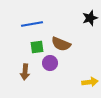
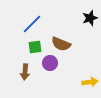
blue line: rotated 35 degrees counterclockwise
green square: moved 2 px left
